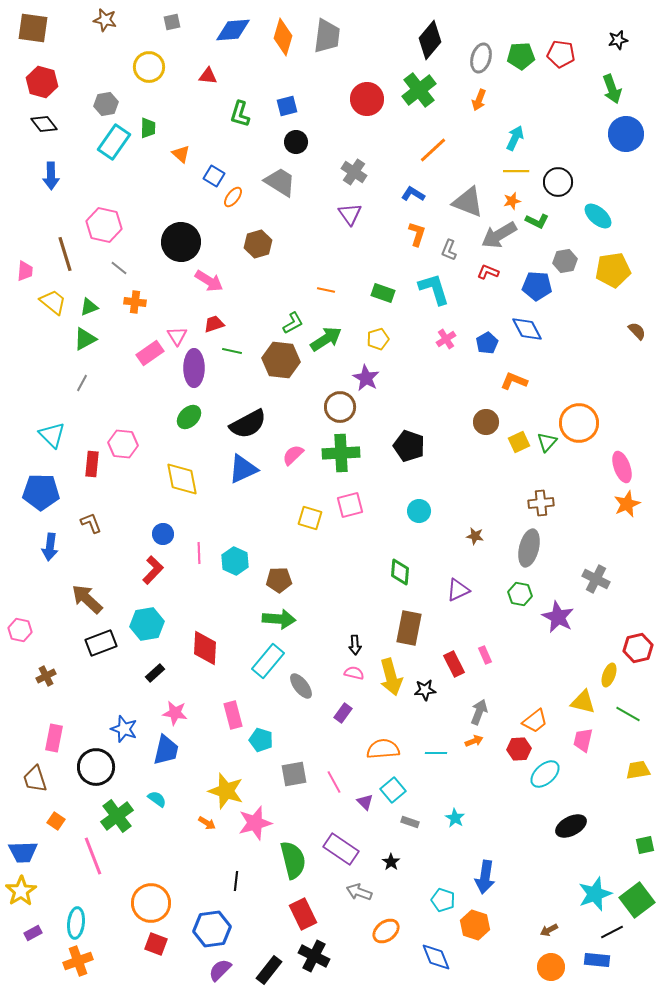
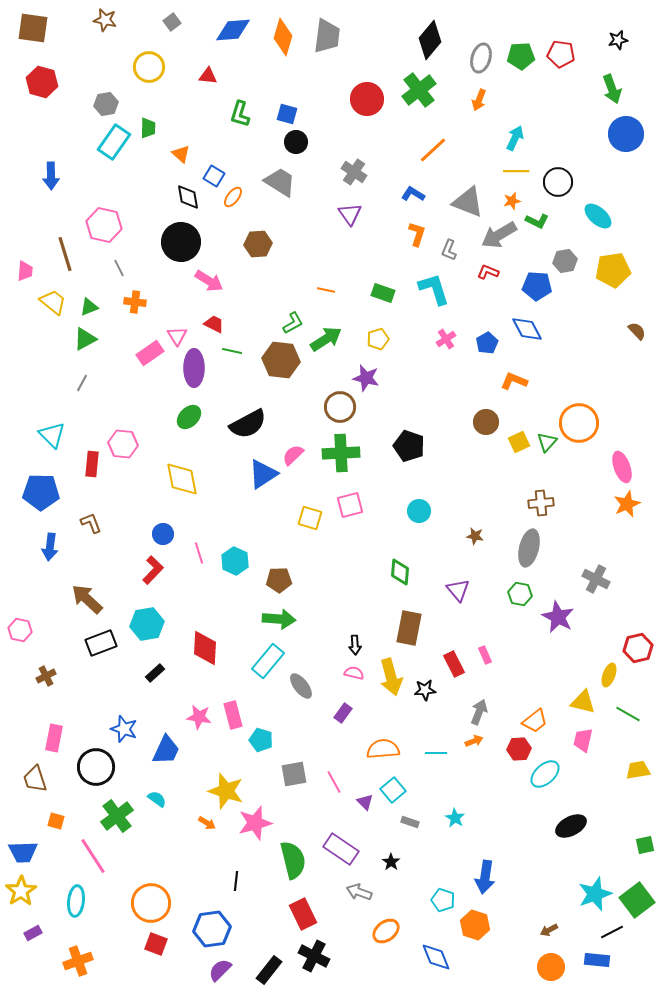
gray square at (172, 22): rotated 24 degrees counterclockwise
blue square at (287, 106): moved 8 px down; rotated 30 degrees clockwise
black diamond at (44, 124): moved 144 px right, 73 px down; rotated 28 degrees clockwise
brown hexagon at (258, 244): rotated 12 degrees clockwise
gray line at (119, 268): rotated 24 degrees clockwise
red trapezoid at (214, 324): rotated 45 degrees clockwise
purple star at (366, 378): rotated 16 degrees counterclockwise
blue triangle at (243, 469): moved 20 px right, 5 px down; rotated 8 degrees counterclockwise
pink line at (199, 553): rotated 15 degrees counterclockwise
purple triangle at (458, 590): rotated 45 degrees counterclockwise
pink star at (175, 713): moved 24 px right, 4 px down
blue trapezoid at (166, 750): rotated 12 degrees clockwise
orange square at (56, 821): rotated 18 degrees counterclockwise
pink line at (93, 856): rotated 12 degrees counterclockwise
cyan ellipse at (76, 923): moved 22 px up
